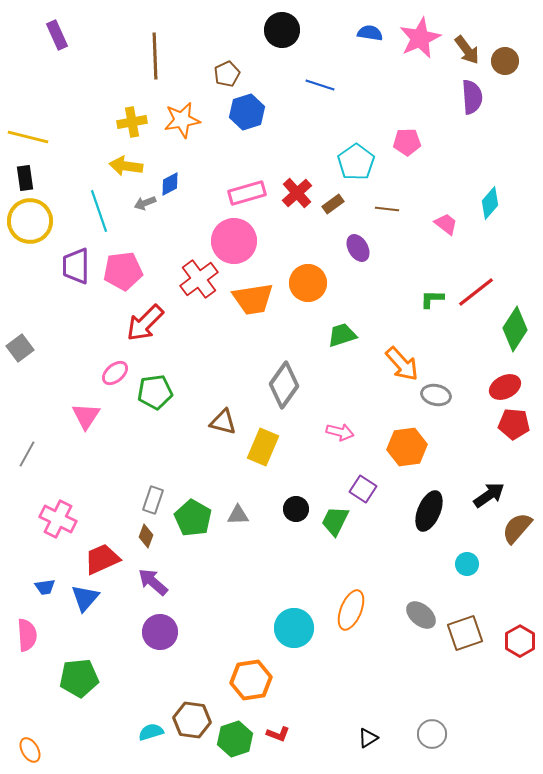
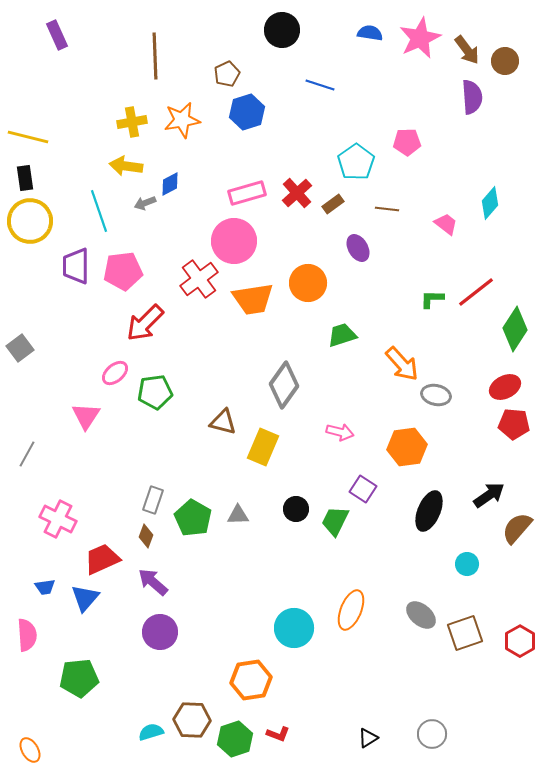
brown hexagon at (192, 720): rotated 6 degrees counterclockwise
